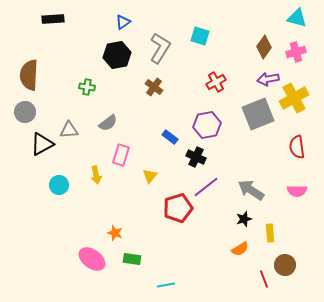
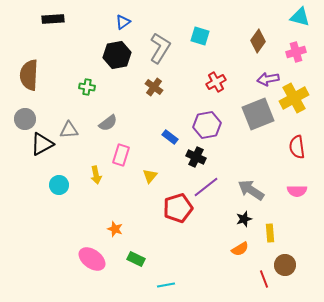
cyan triangle: moved 3 px right, 1 px up
brown diamond: moved 6 px left, 6 px up
gray circle: moved 7 px down
orange star: moved 4 px up
green rectangle: moved 4 px right; rotated 18 degrees clockwise
